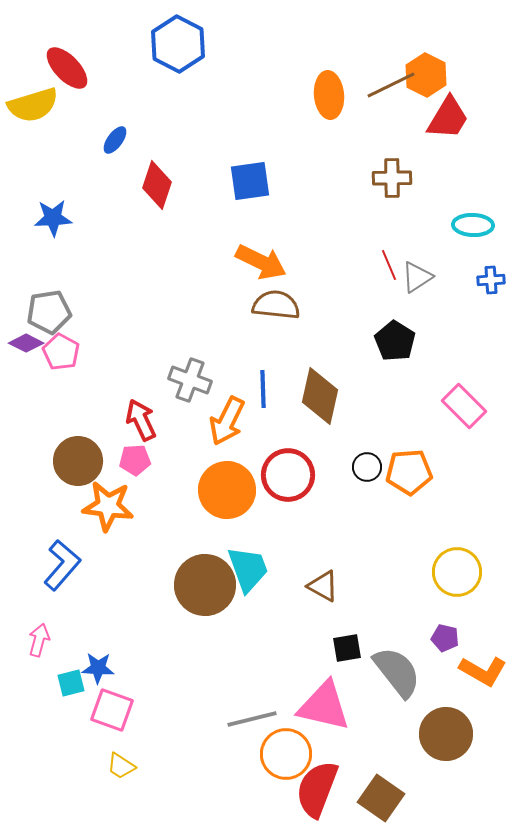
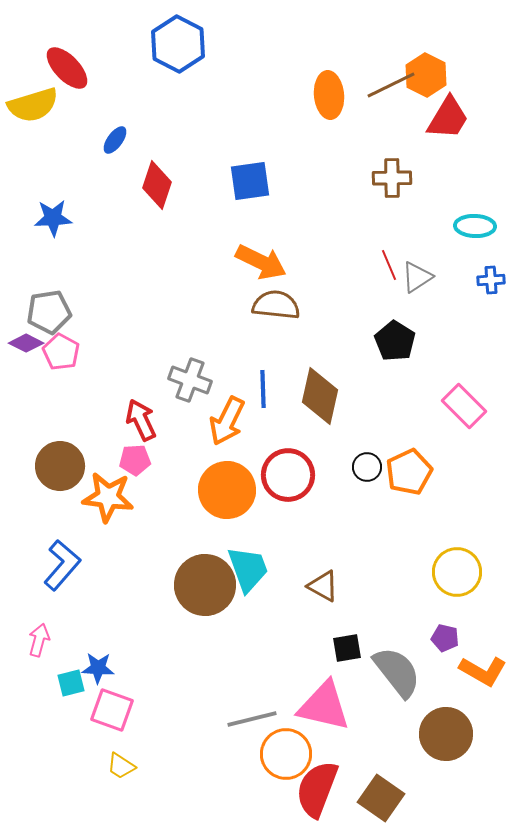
cyan ellipse at (473, 225): moved 2 px right, 1 px down
brown circle at (78, 461): moved 18 px left, 5 px down
orange pentagon at (409, 472): rotated 21 degrees counterclockwise
orange star at (108, 506): moved 9 px up
